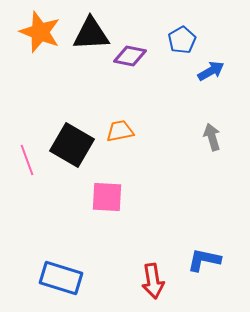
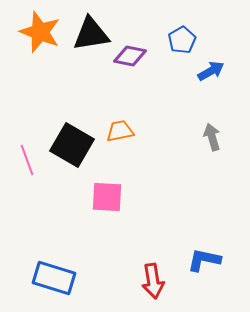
black triangle: rotated 6 degrees counterclockwise
blue rectangle: moved 7 px left
